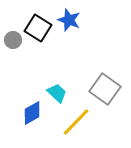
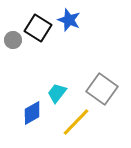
gray square: moved 3 px left
cyan trapezoid: rotated 95 degrees counterclockwise
